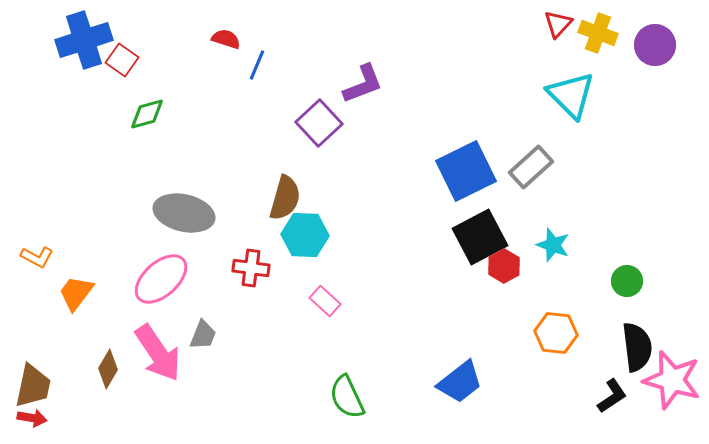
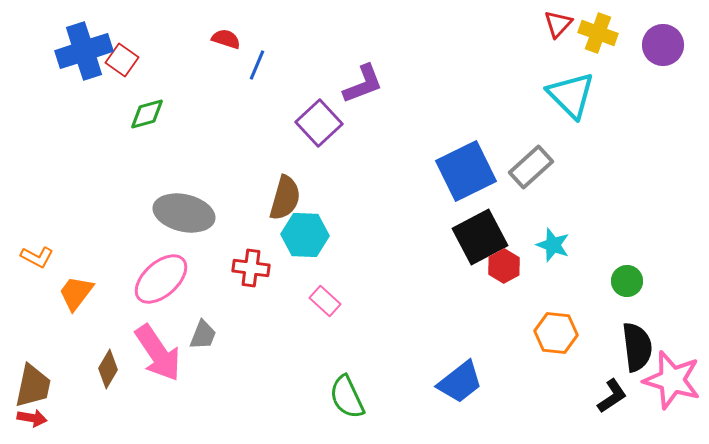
blue cross: moved 11 px down
purple circle: moved 8 px right
